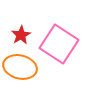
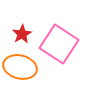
red star: moved 1 px right, 1 px up
